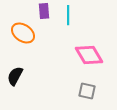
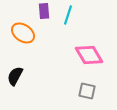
cyan line: rotated 18 degrees clockwise
